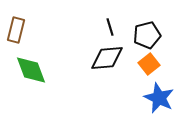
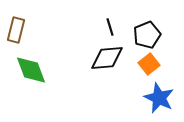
black pentagon: rotated 8 degrees counterclockwise
